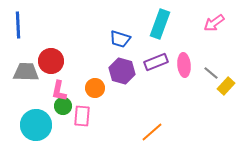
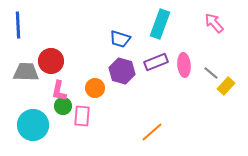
pink arrow: rotated 85 degrees clockwise
cyan circle: moved 3 px left
